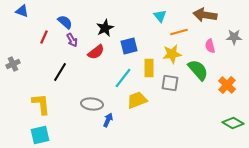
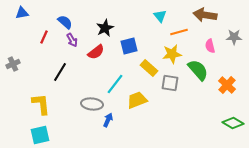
blue triangle: moved 2 px down; rotated 32 degrees counterclockwise
yellow rectangle: rotated 48 degrees counterclockwise
cyan line: moved 8 px left, 6 px down
